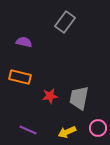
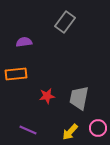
purple semicircle: rotated 21 degrees counterclockwise
orange rectangle: moved 4 px left, 3 px up; rotated 20 degrees counterclockwise
red star: moved 3 px left
yellow arrow: moved 3 px right; rotated 24 degrees counterclockwise
